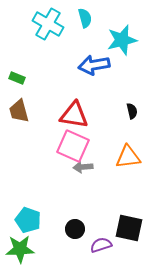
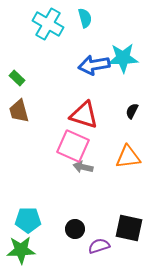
cyan star: moved 1 px right, 18 px down; rotated 12 degrees clockwise
green rectangle: rotated 21 degrees clockwise
black semicircle: rotated 140 degrees counterclockwise
red triangle: moved 10 px right; rotated 8 degrees clockwise
gray arrow: rotated 18 degrees clockwise
cyan pentagon: rotated 20 degrees counterclockwise
purple semicircle: moved 2 px left, 1 px down
green star: moved 1 px right, 1 px down
